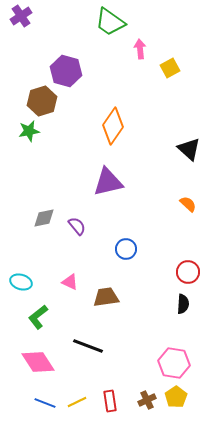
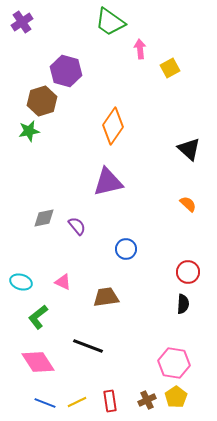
purple cross: moved 1 px right, 6 px down
pink triangle: moved 7 px left
